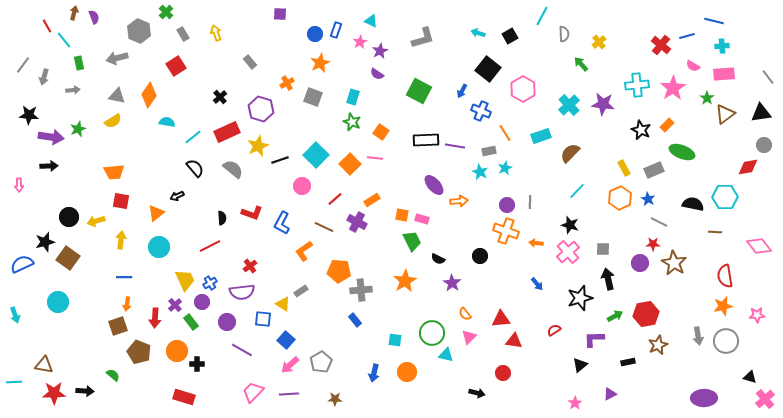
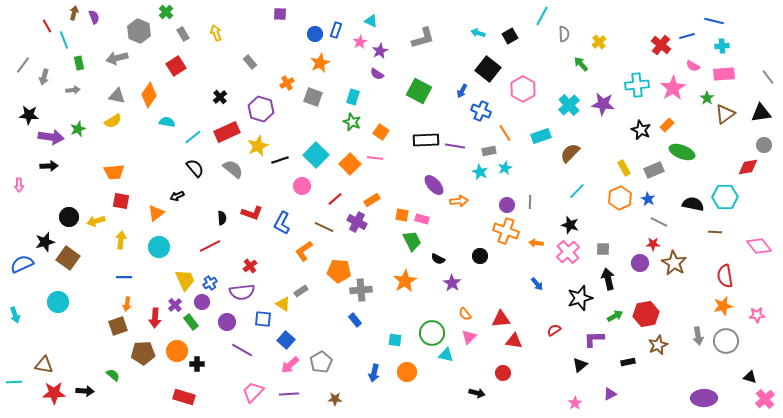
cyan line at (64, 40): rotated 18 degrees clockwise
brown pentagon at (139, 352): moved 4 px right, 1 px down; rotated 25 degrees counterclockwise
